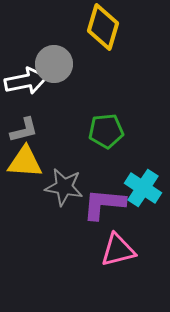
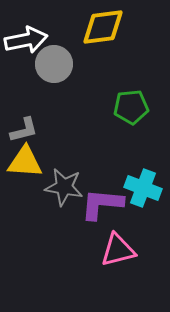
yellow diamond: rotated 66 degrees clockwise
white arrow: moved 41 px up
green pentagon: moved 25 px right, 24 px up
cyan cross: rotated 12 degrees counterclockwise
purple L-shape: moved 2 px left
